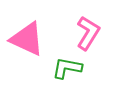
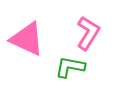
green L-shape: moved 3 px right, 1 px up
